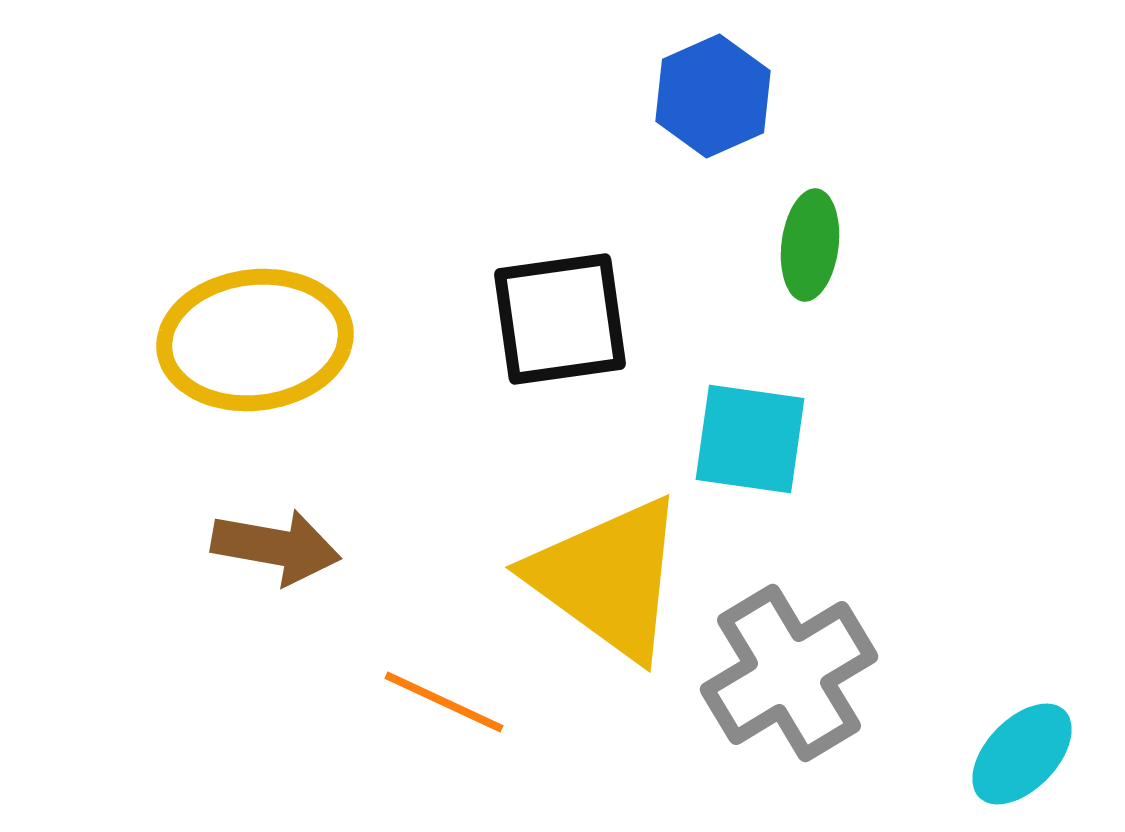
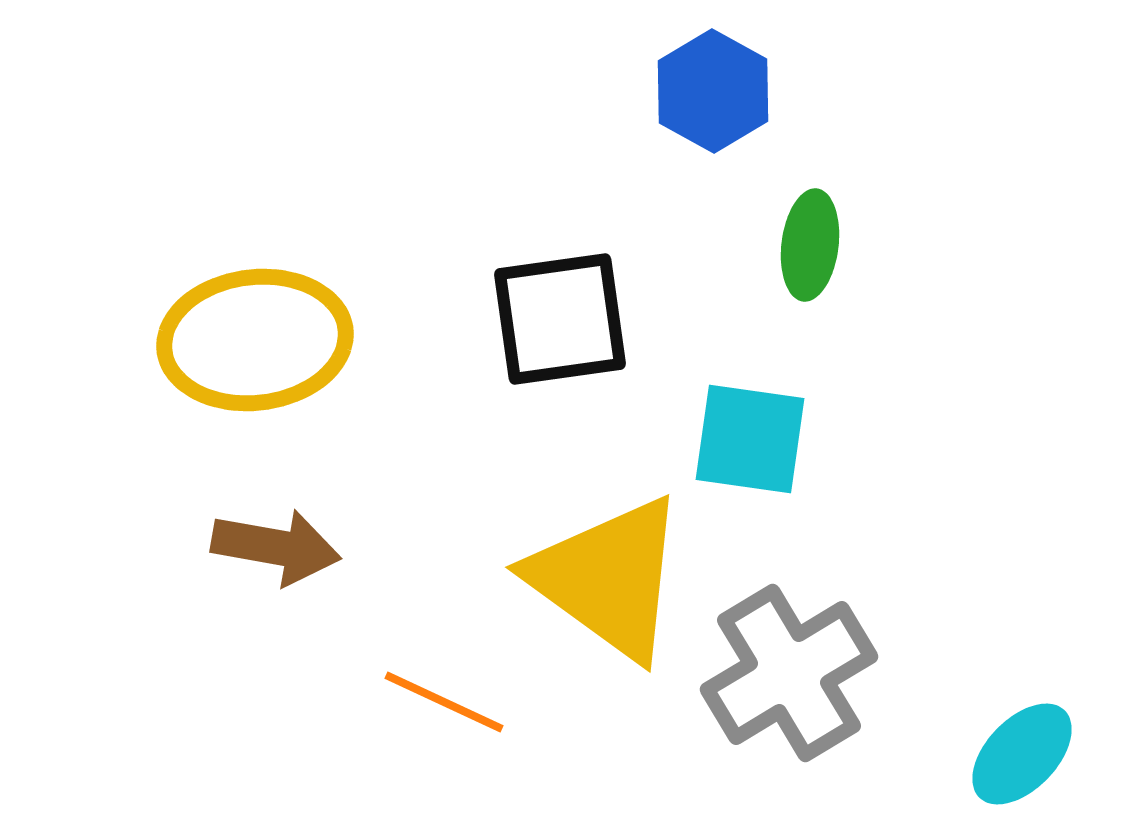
blue hexagon: moved 5 px up; rotated 7 degrees counterclockwise
